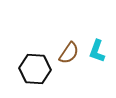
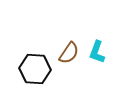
cyan L-shape: moved 1 px down
